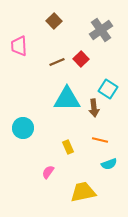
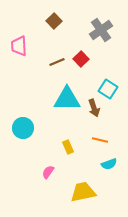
brown arrow: rotated 12 degrees counterclockwise
